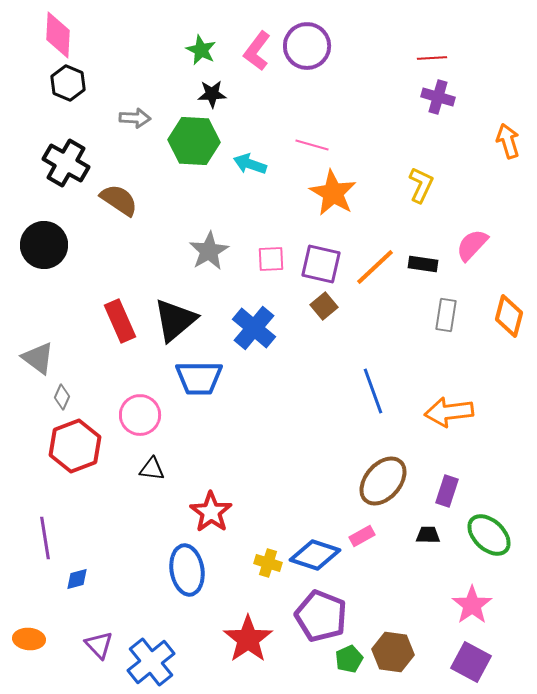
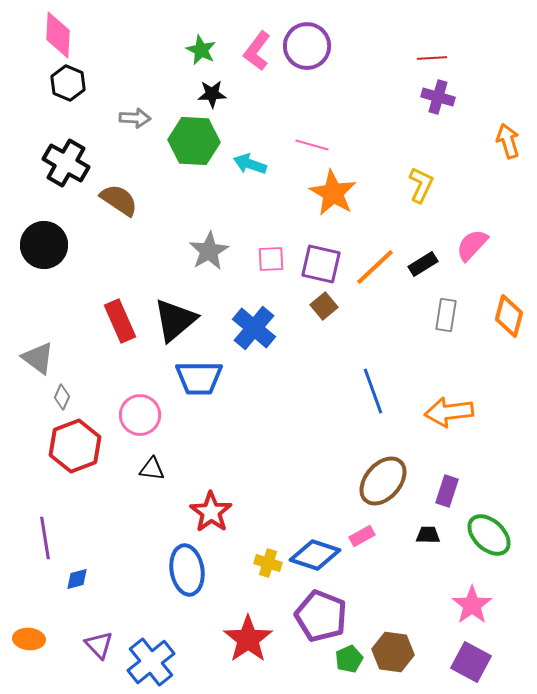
black rectangle at (423, 264): rotated 40 degrees counterclockwise
